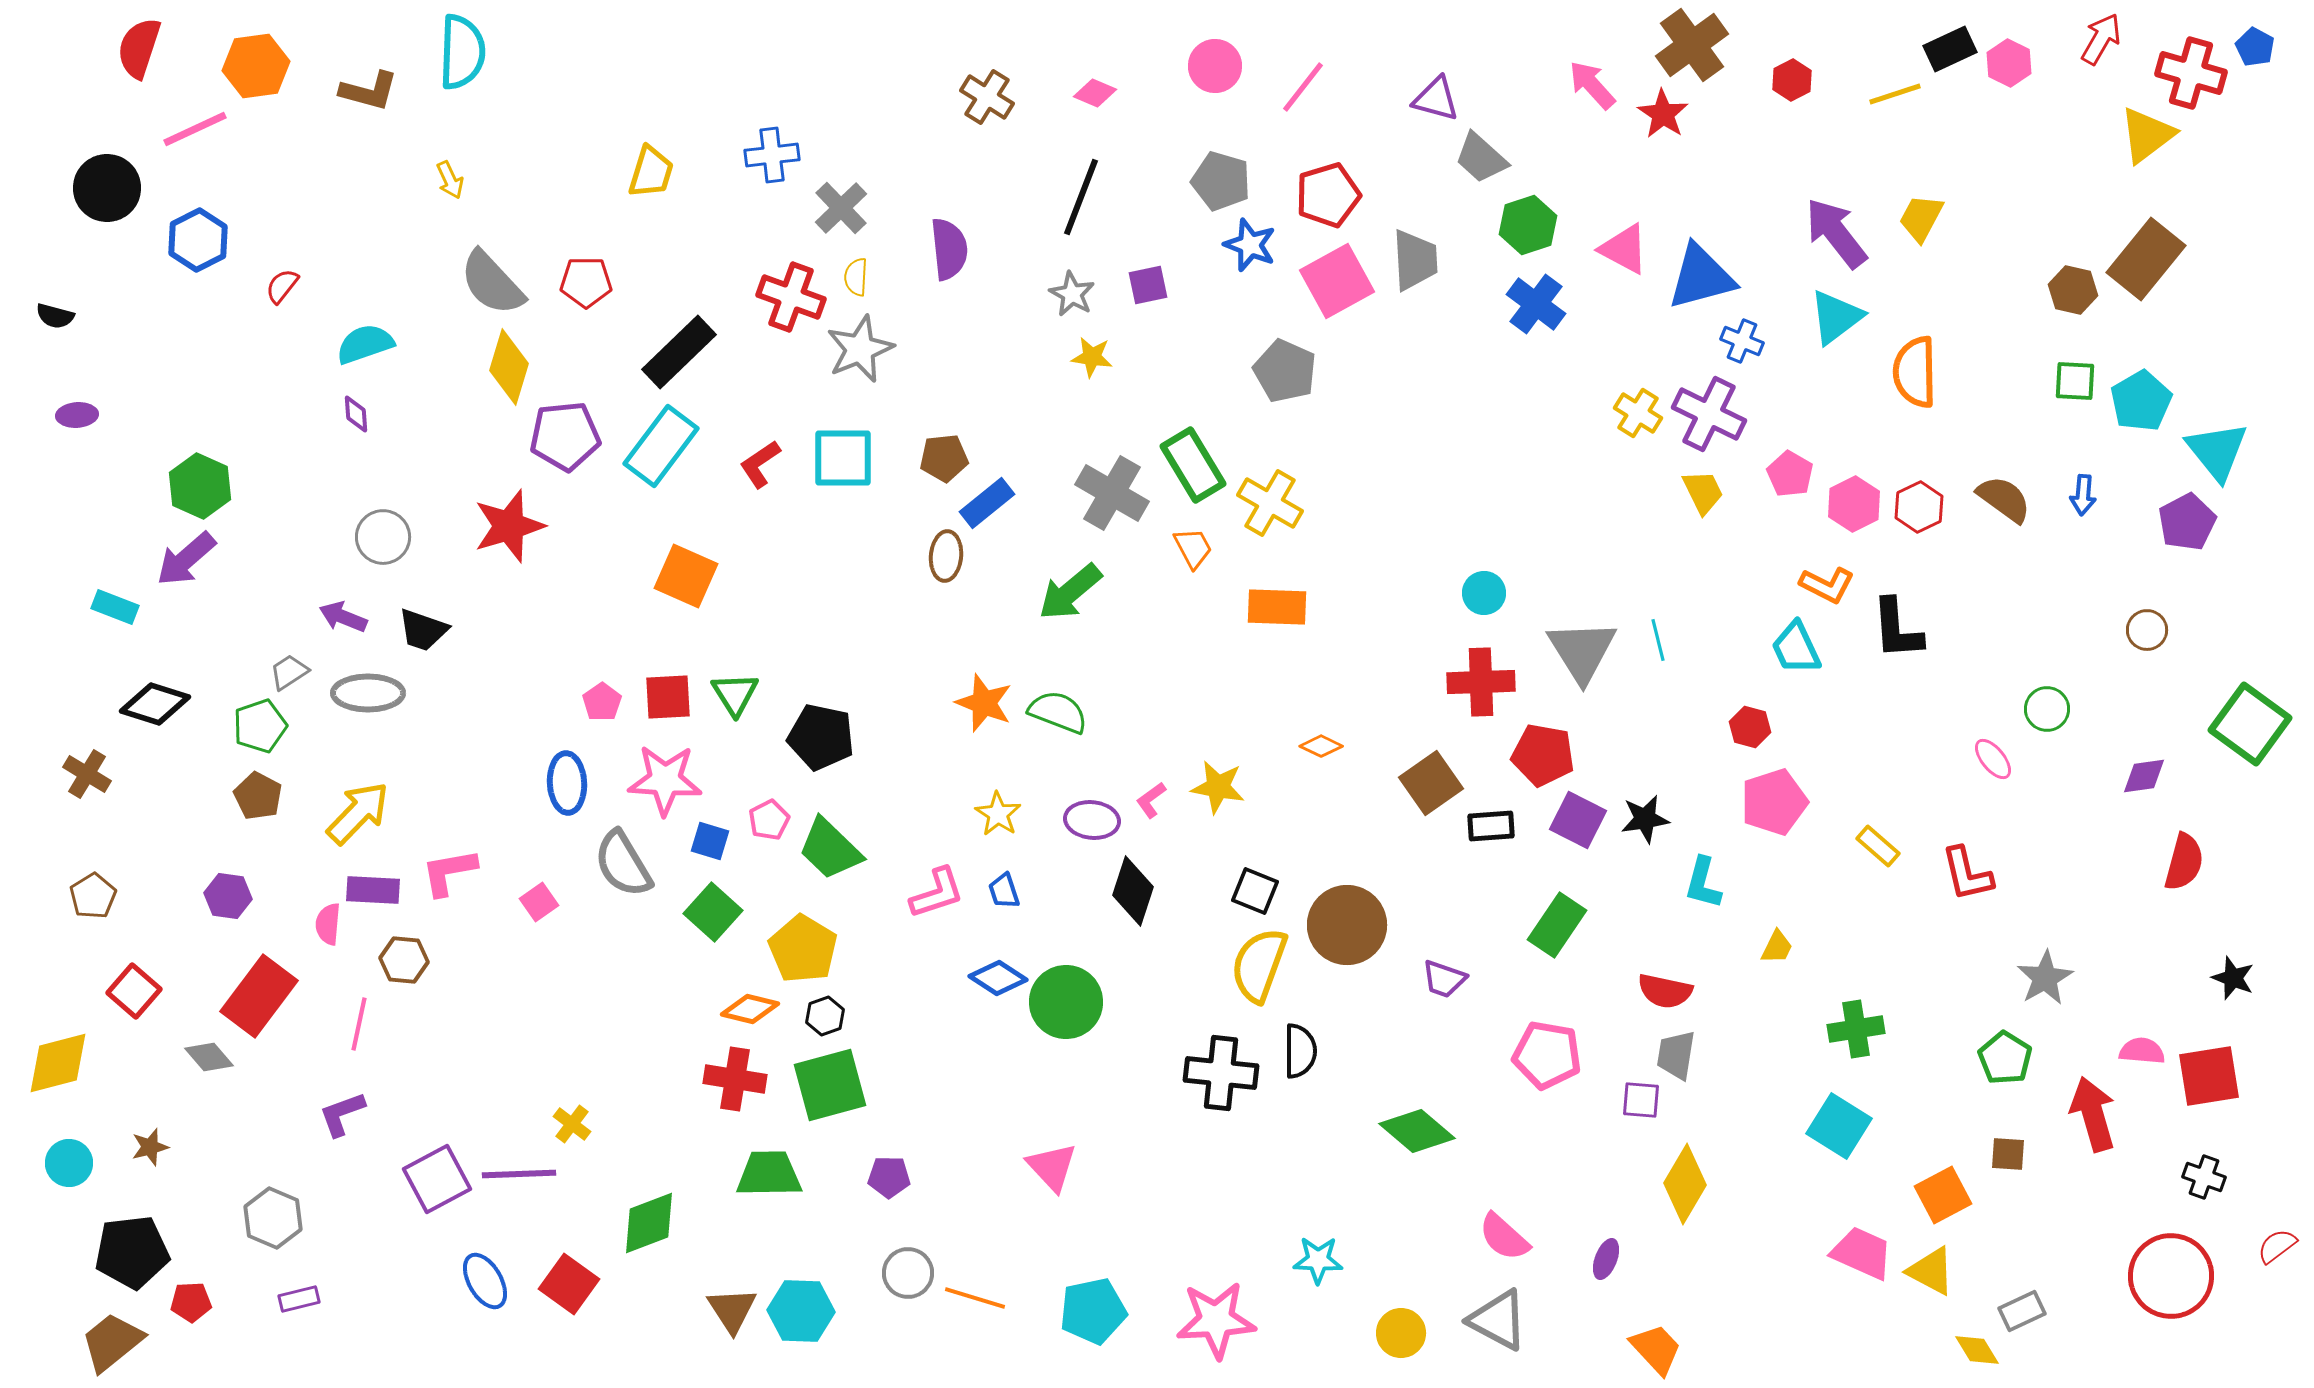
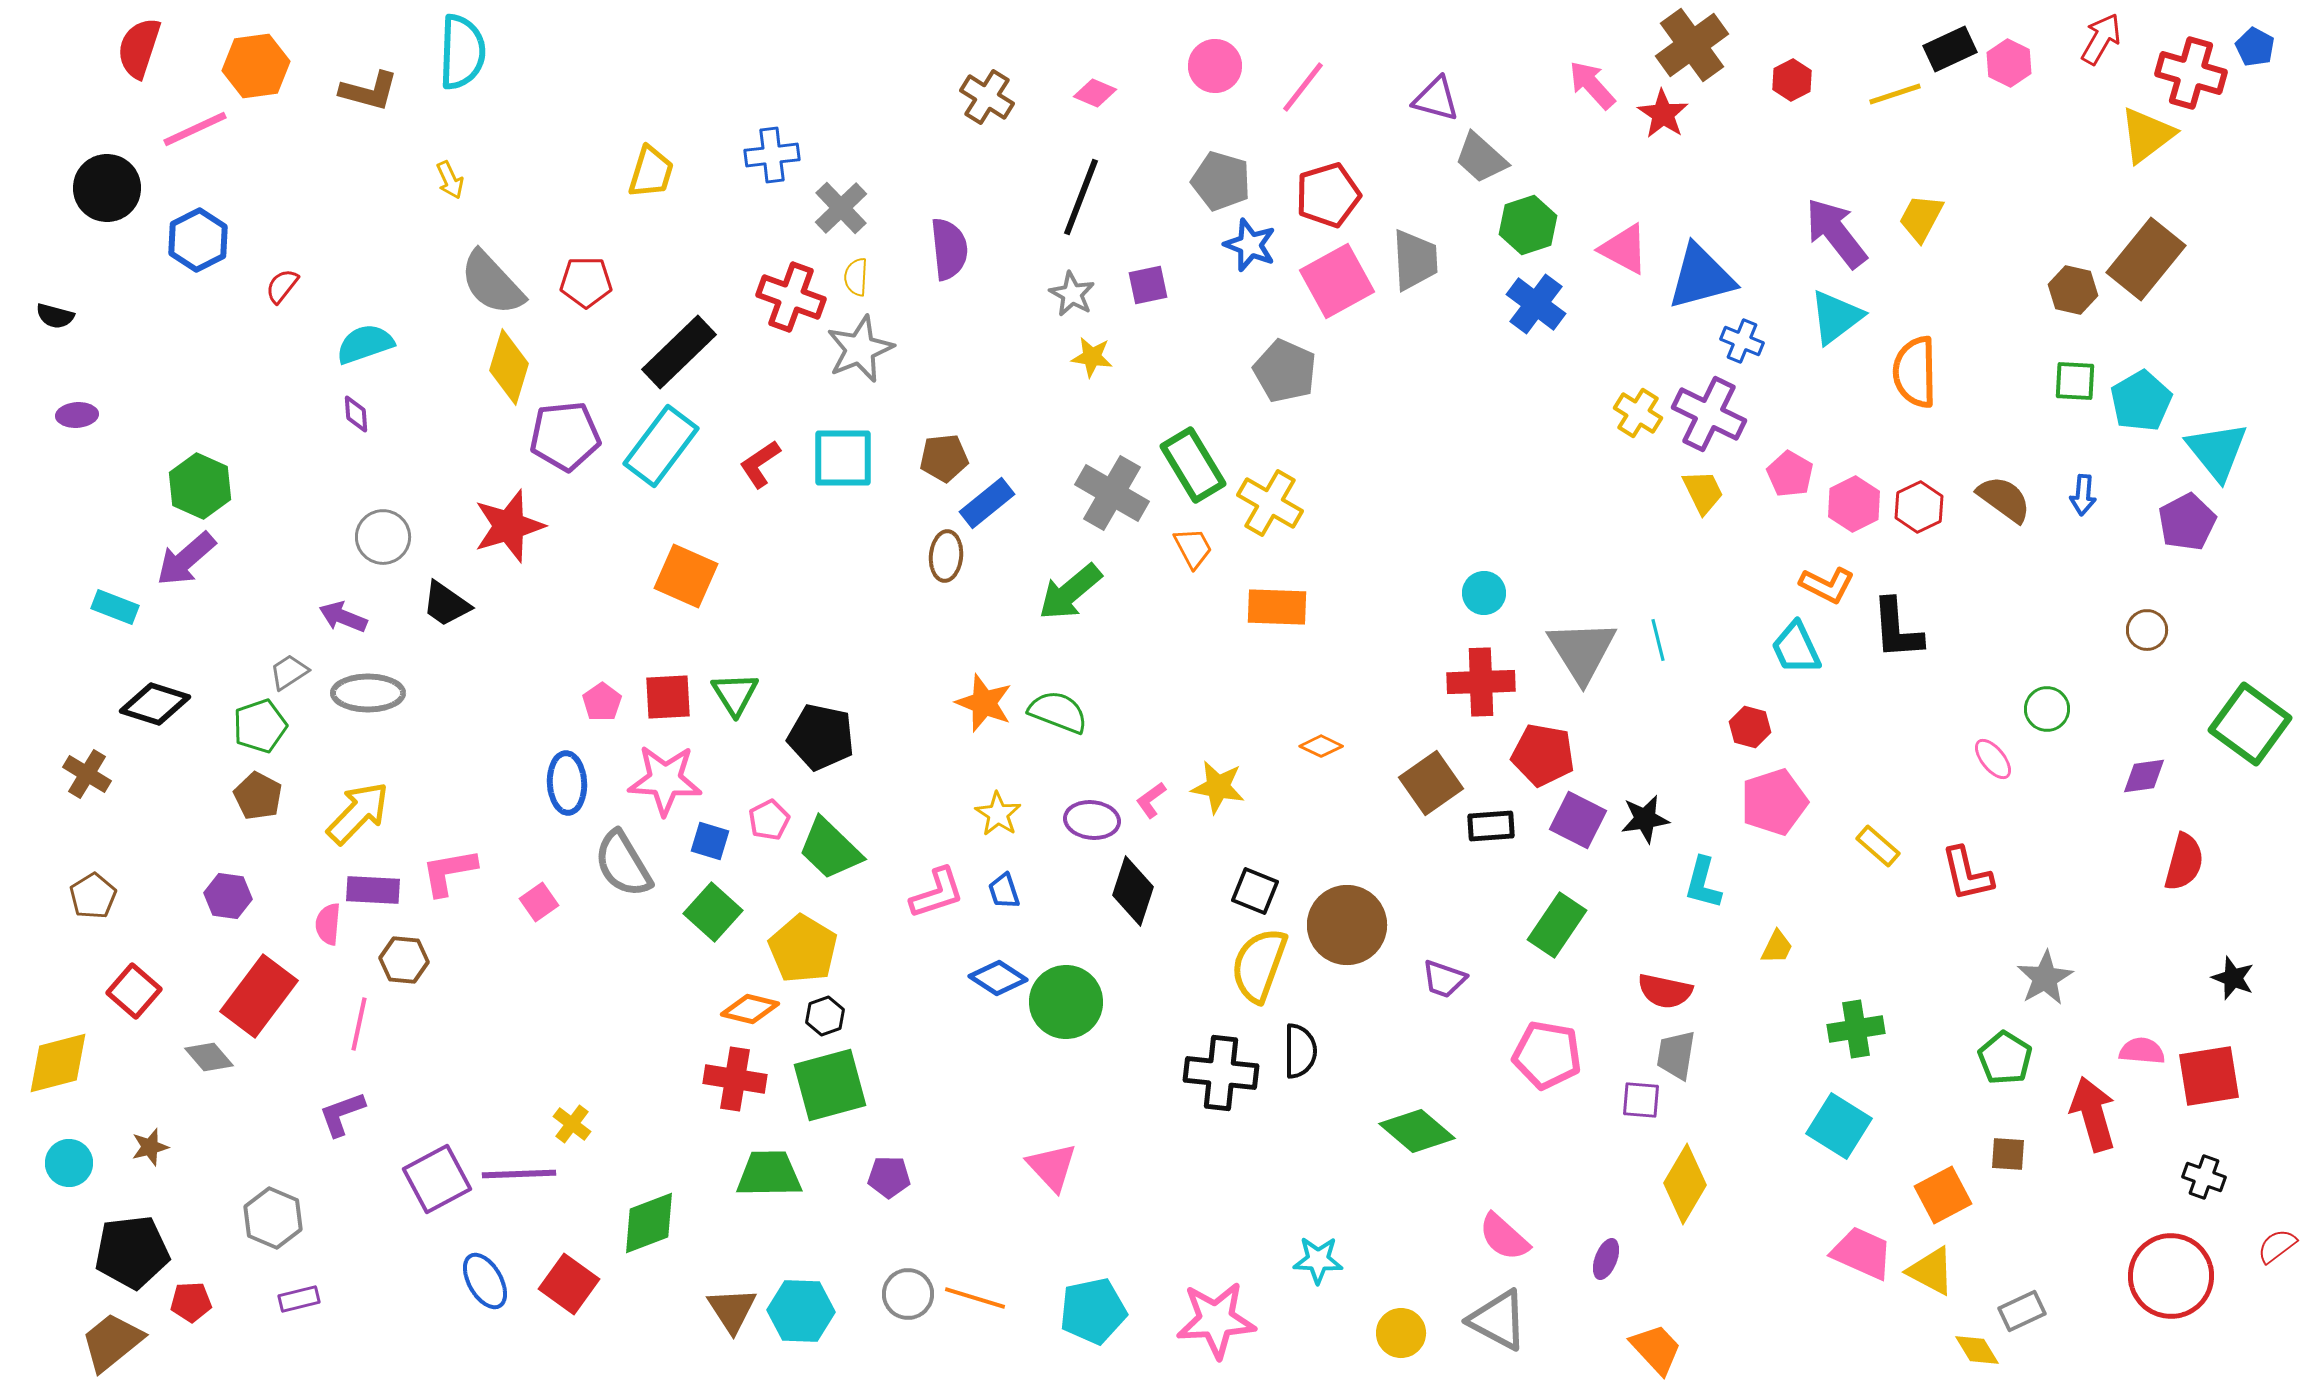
black trapezoid at (423, 630): moved 23 px right, 26 px up; rotated 16 degrees clockwise
gray circle at (908, 1273): moved 21 px down
